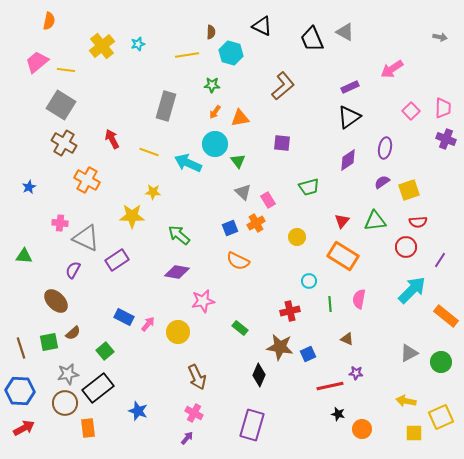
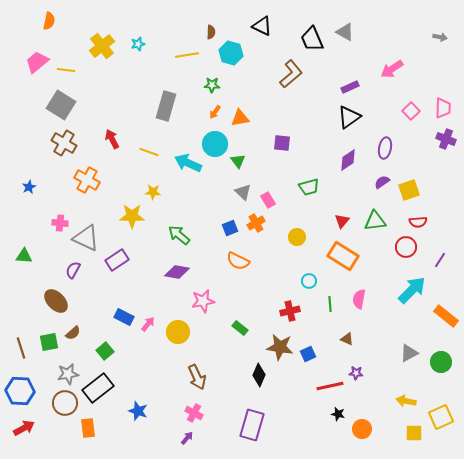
brown L-shape at (283, 86): moved 8 px right, 12 px up
